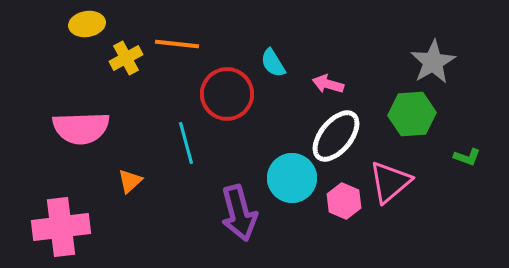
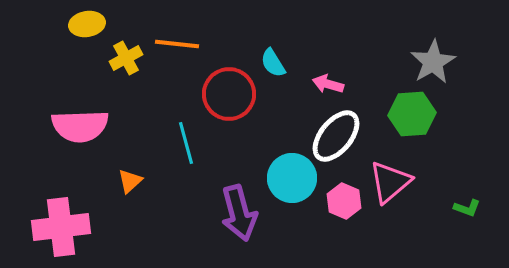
red circle: moved 2 px right
pink semicircle: moved 1 px left, 2 px up
green L-shape: moved 51 px down
